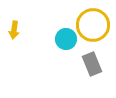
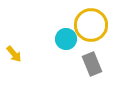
yellow circle: moved 2 px left
yellow arrow: moved 24 px down; rotated 48 degrees counterclockwise
